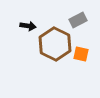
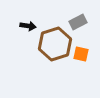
gray rectangle: moved 2 px down
brown hexagon: rotated 16 degrees clockwise
